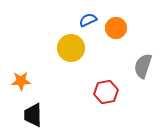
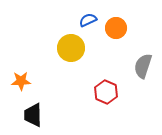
red hexagon: rotated 25 degrees counterclockwise
